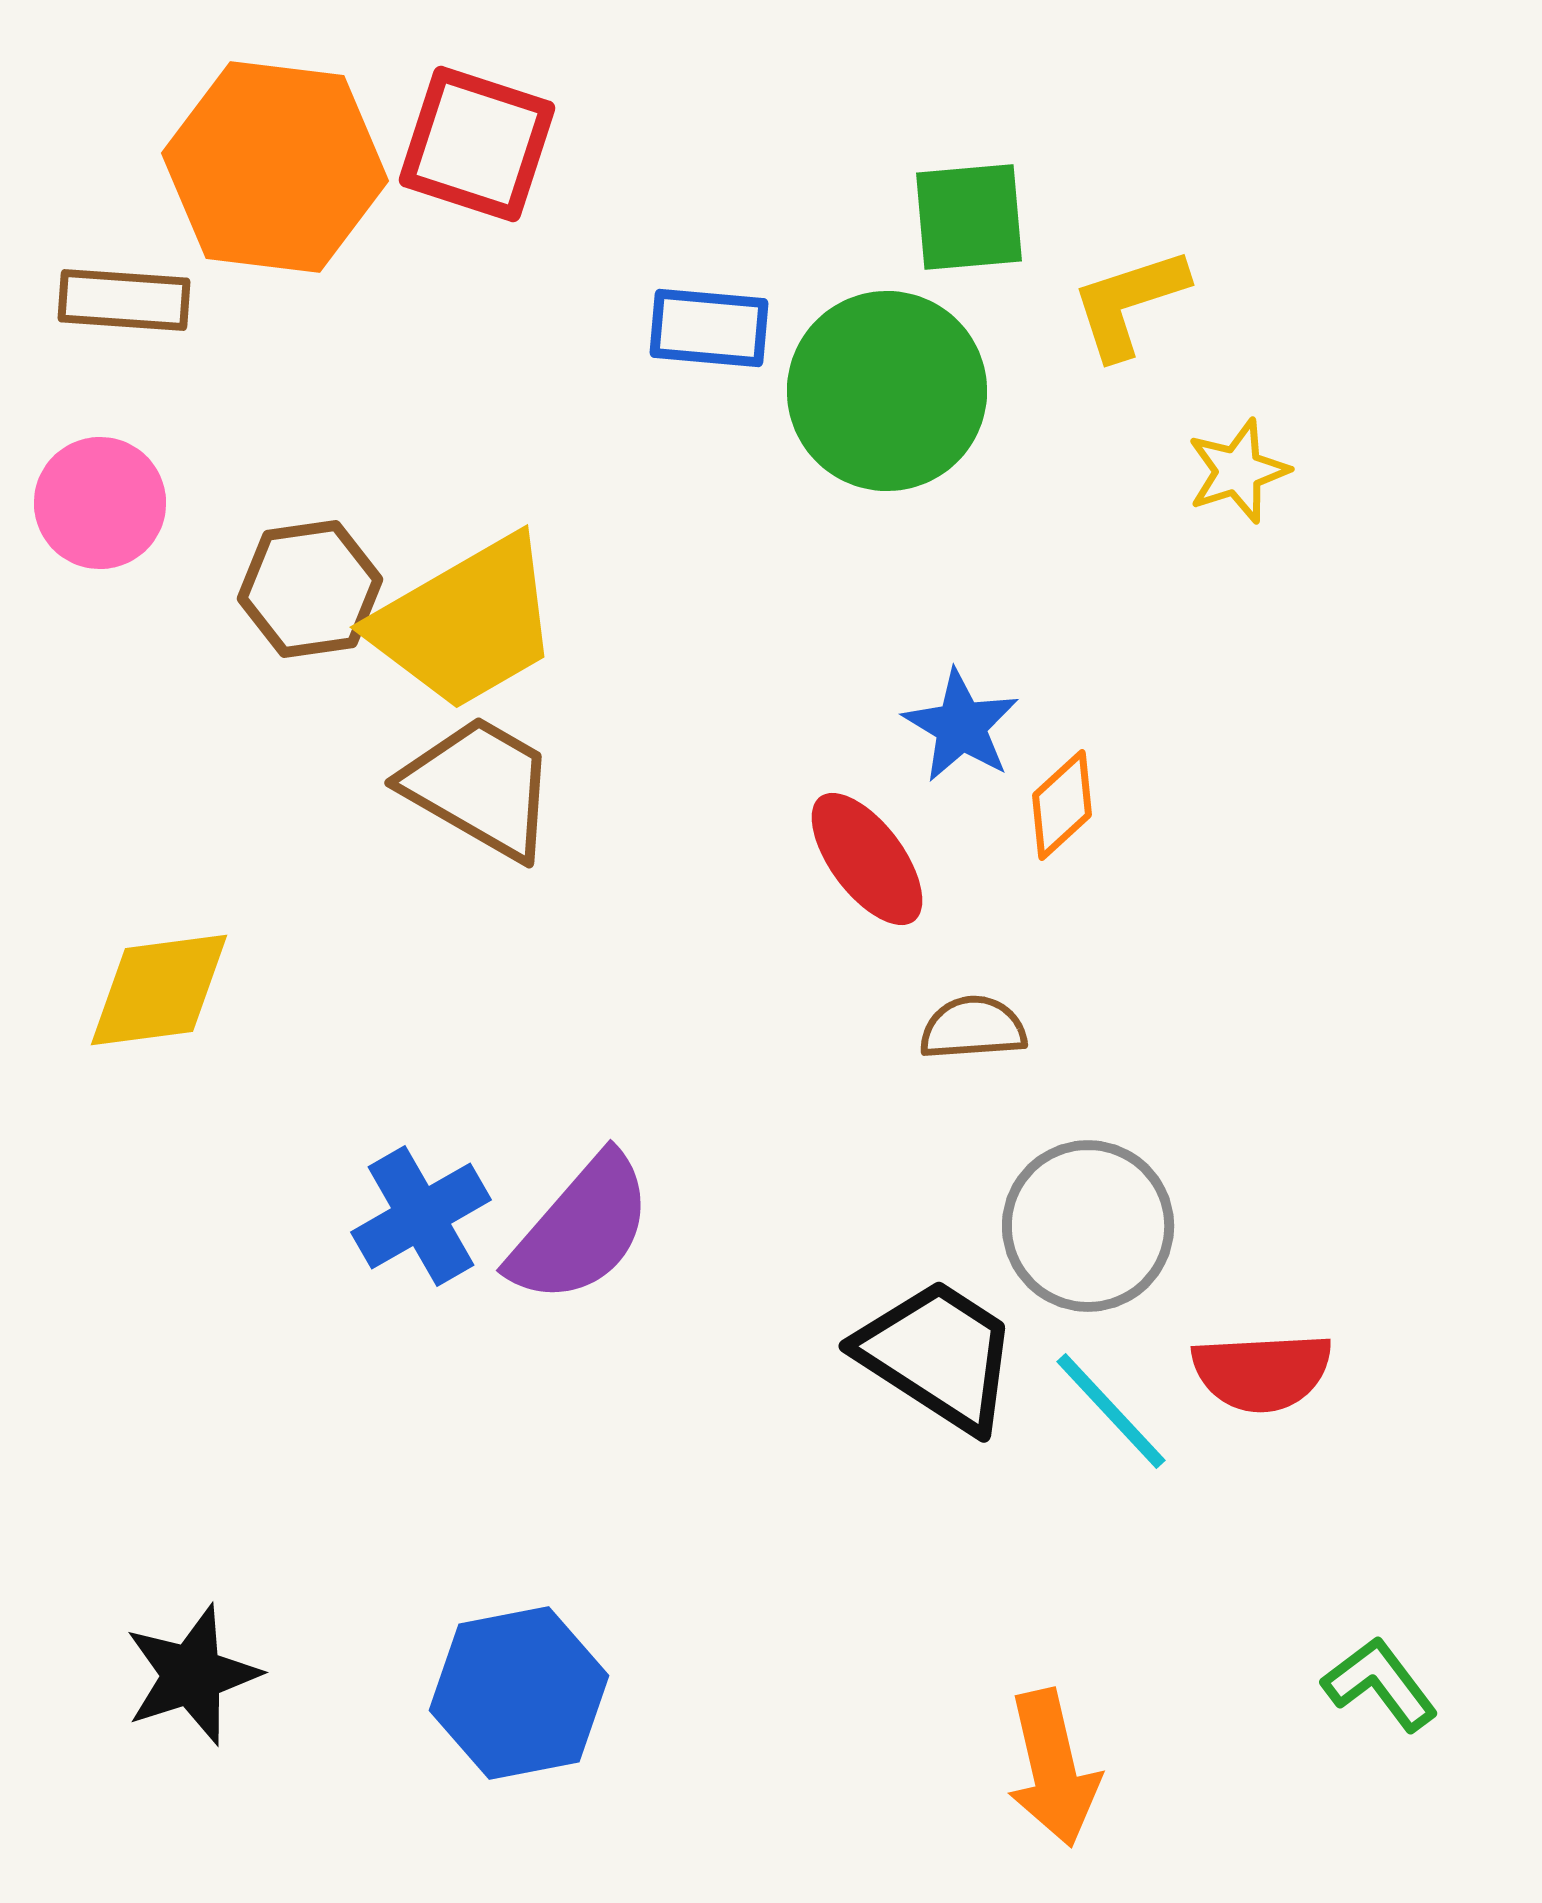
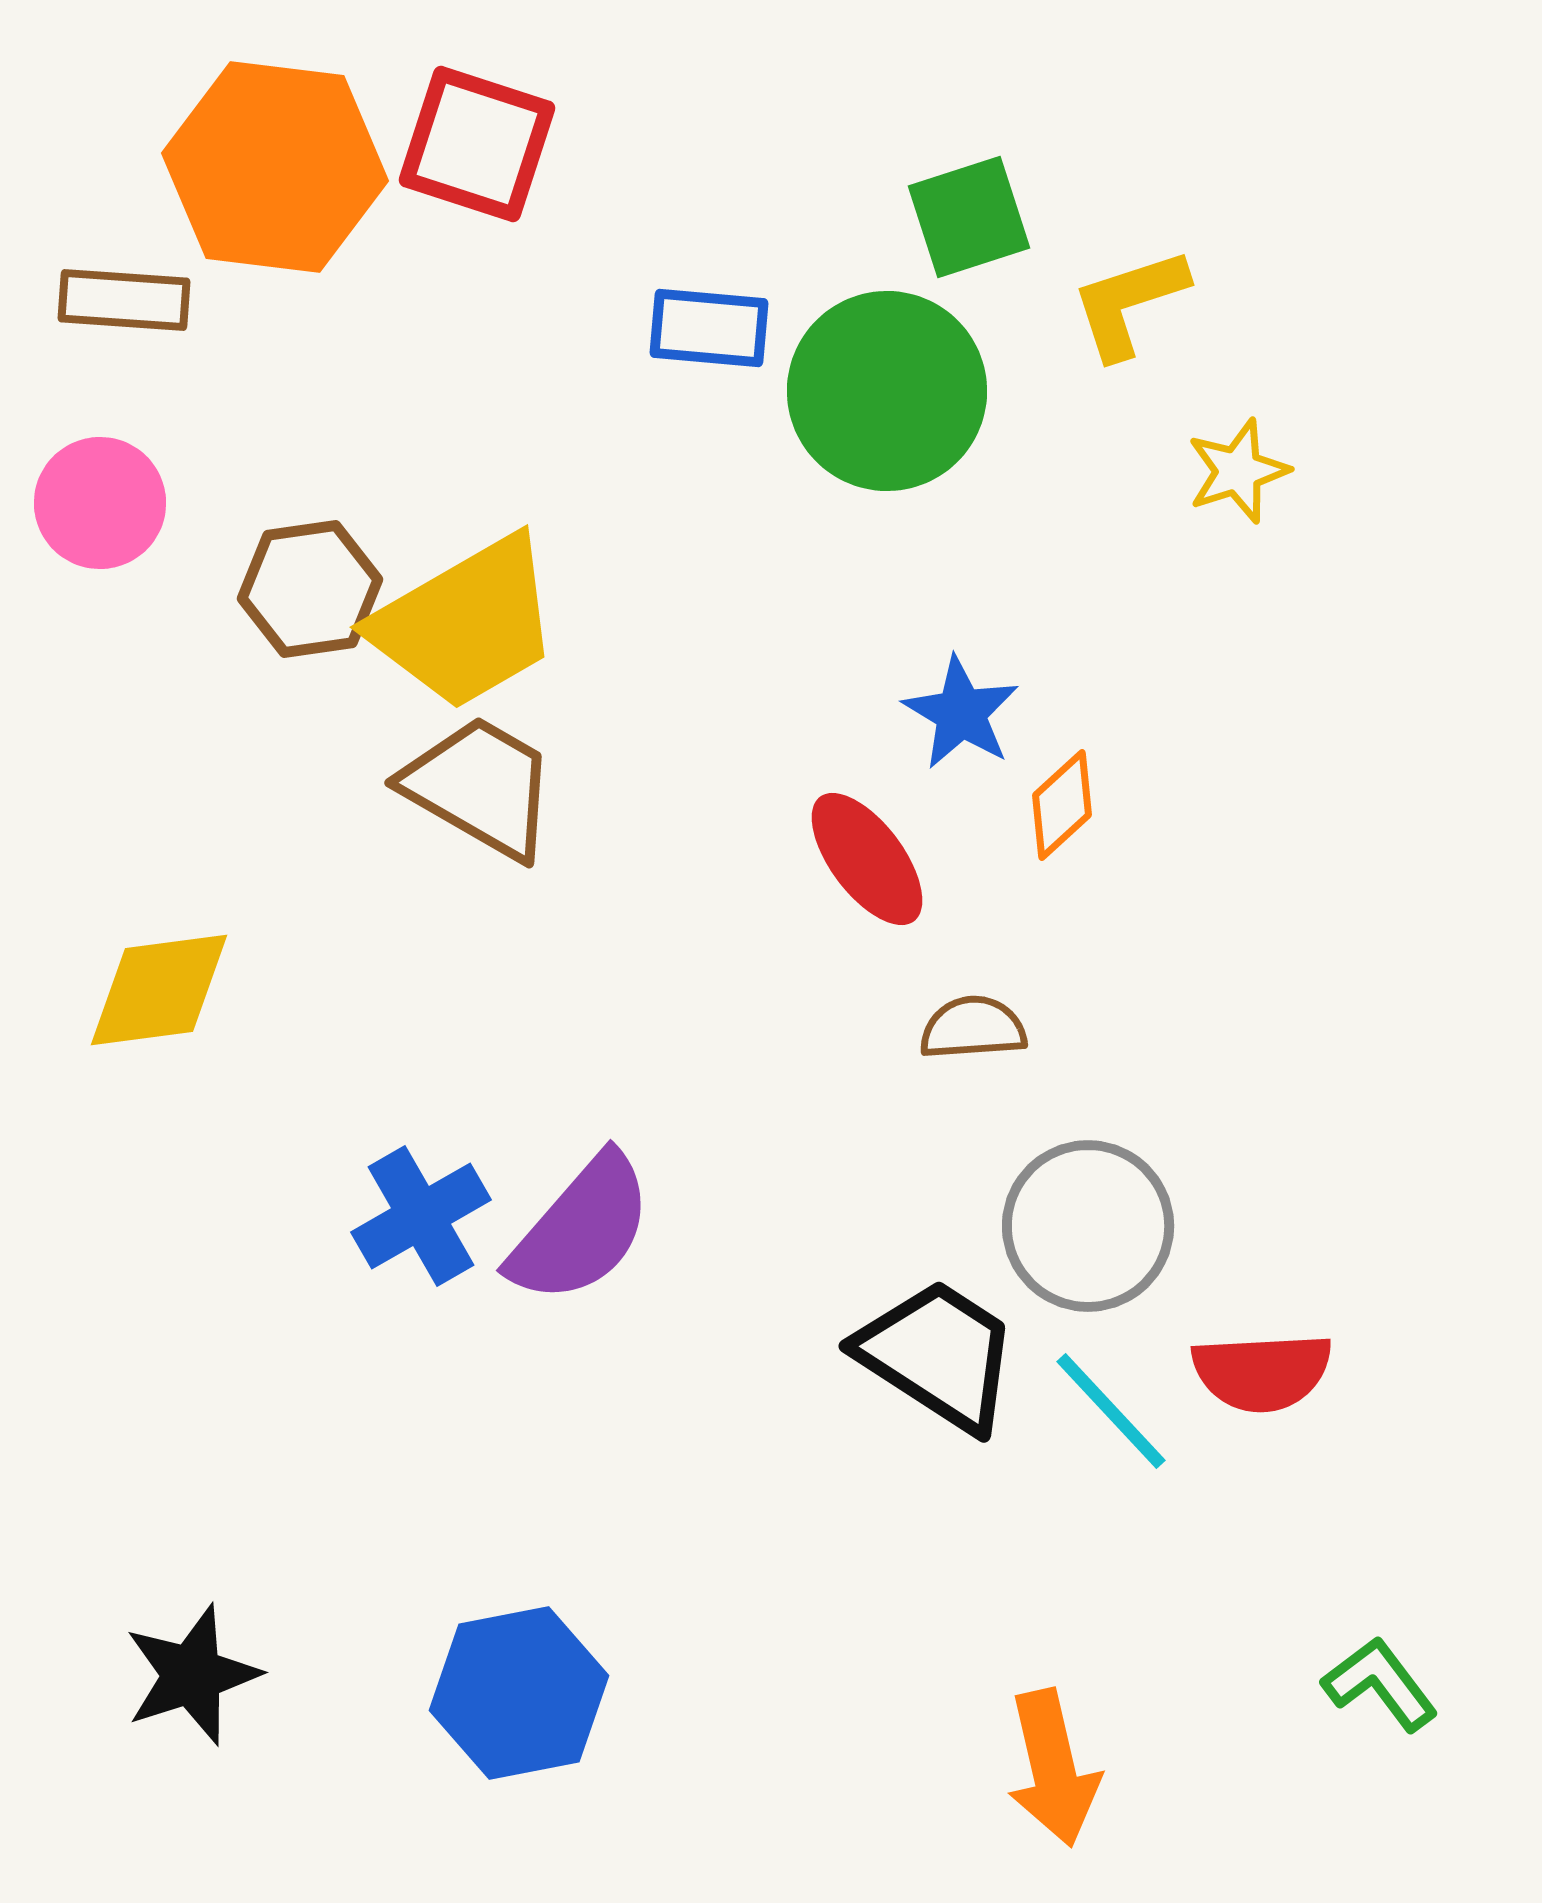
green square: rotated 13 degrees counterclockwise
blue star: moved 13 px up
